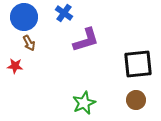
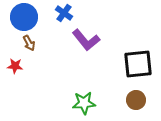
purple L-shape: rotated 68 degrees clockwise
green star: rotated 20 degrees clockwise
